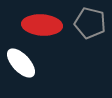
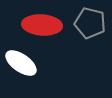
white ellipse: rotated 12 degrees counterclockwise
